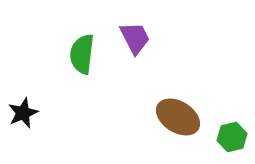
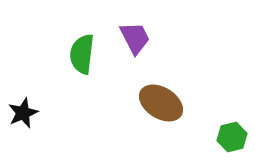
brown ellipse: moved 17 px left, 14 px up
